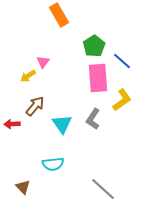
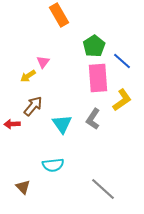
brown arrow: moved 2 px left
cyan semicircle: moved 1 px down
